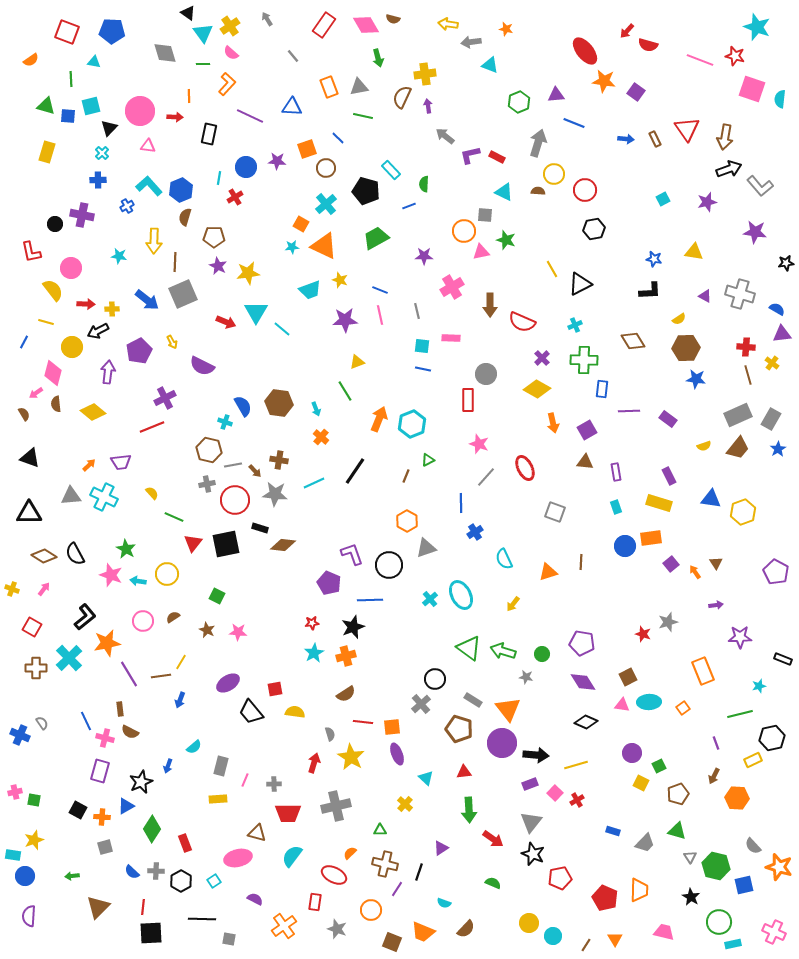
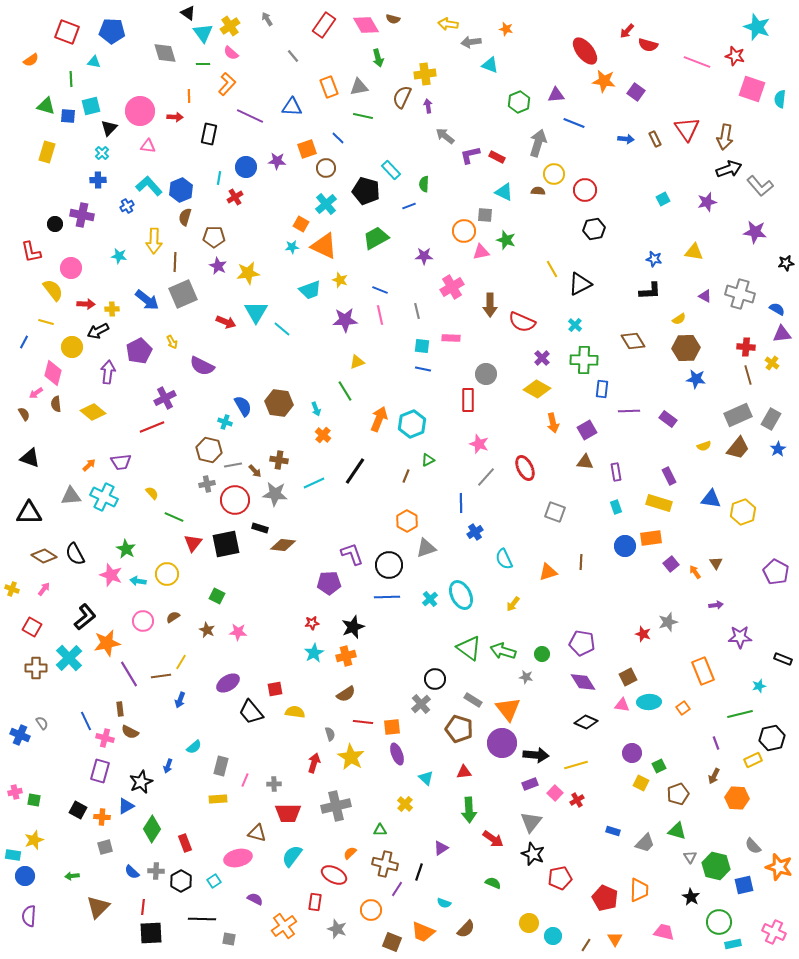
pink line at (700, 60): moved 3 px left, 2 px down
cyan cross at (575, 325): rotated 24 degrees counterclockwise
orange cross at (321, 437): moved 2 px right, 2 px up
purple pentagon at (329, 583): rotated 25 degrees counterclockwise
blue line at (370, 600): moved 17 px right, 3 px up
